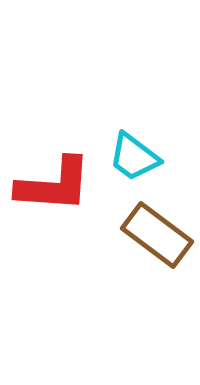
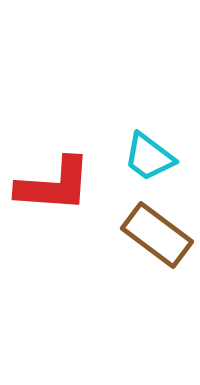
cyan trapezoid: moved 15 px right
